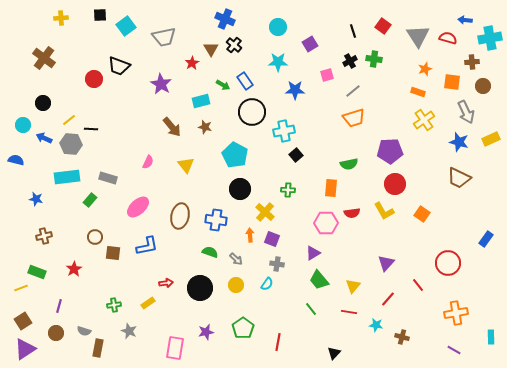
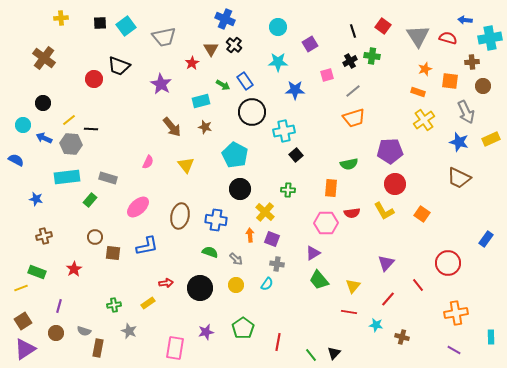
black square at (100, 15): moved 8 px down
green cross at (374, 59): moved 2 px left, 3 px up
orange square at (452, 82): moved 2 px left, 1 px up
blue semicircle at (16, 160): rotated 14 degrees clockwise
green line at (311, 309): moved 46 px down
